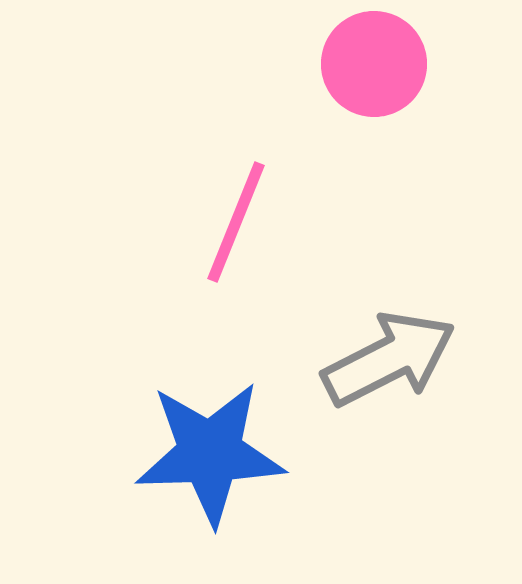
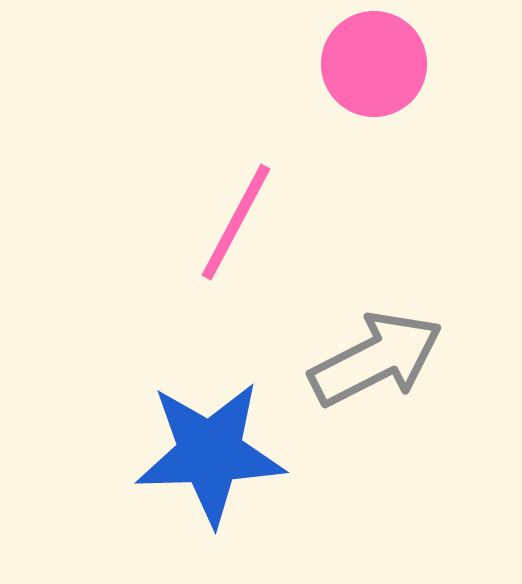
pink line: rotated 6 degrees clockwise
gray arrow: moved 13 px left
